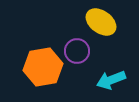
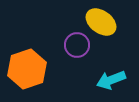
purple circle: moved 6 px up
orange hexagon: moved 16 px left, 2 px down; rotated 9 degrees counterclockwise
